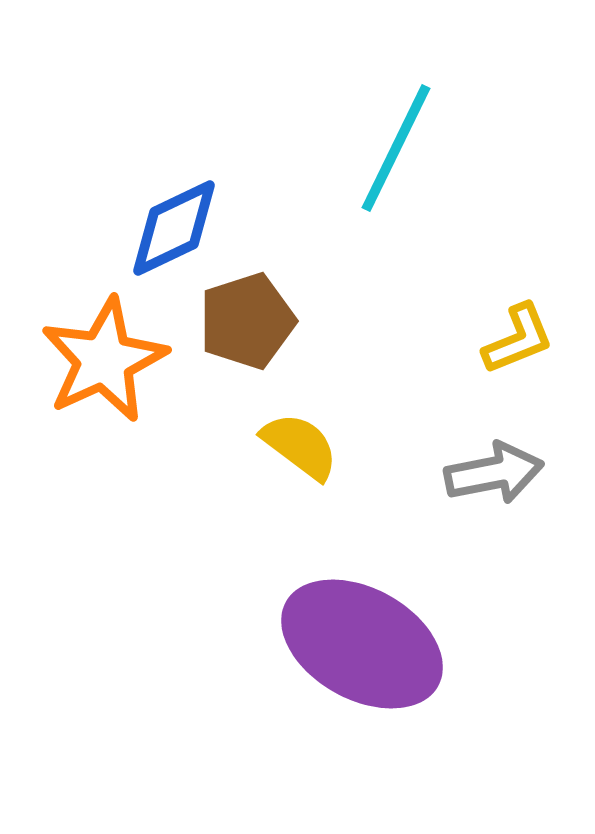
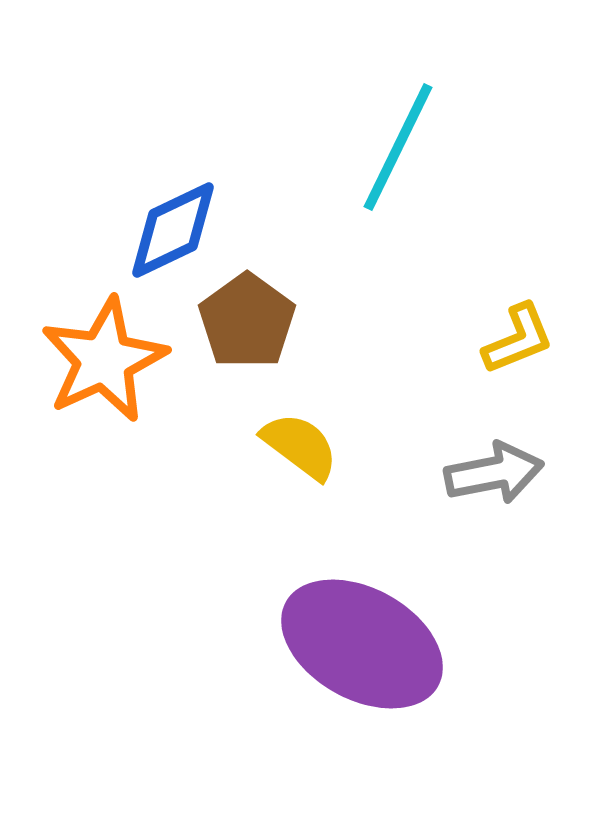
cyan line: moved 2 px right, 1 px up
blue diamond: moved 1 px left, 2 px down
brown pentagon: rotated 18 degrees counterclockwise
